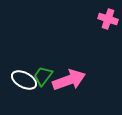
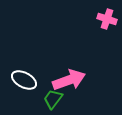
pink cross: moved 1 px left
green trapezoid: moved 10 px right, 23 px down
